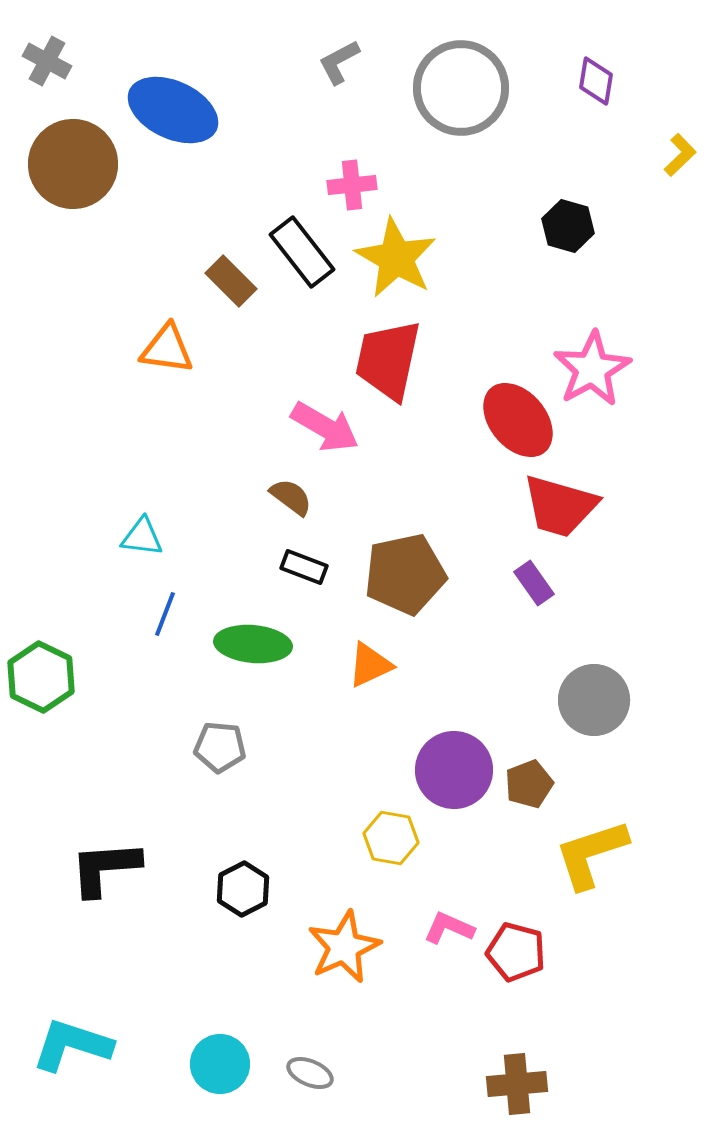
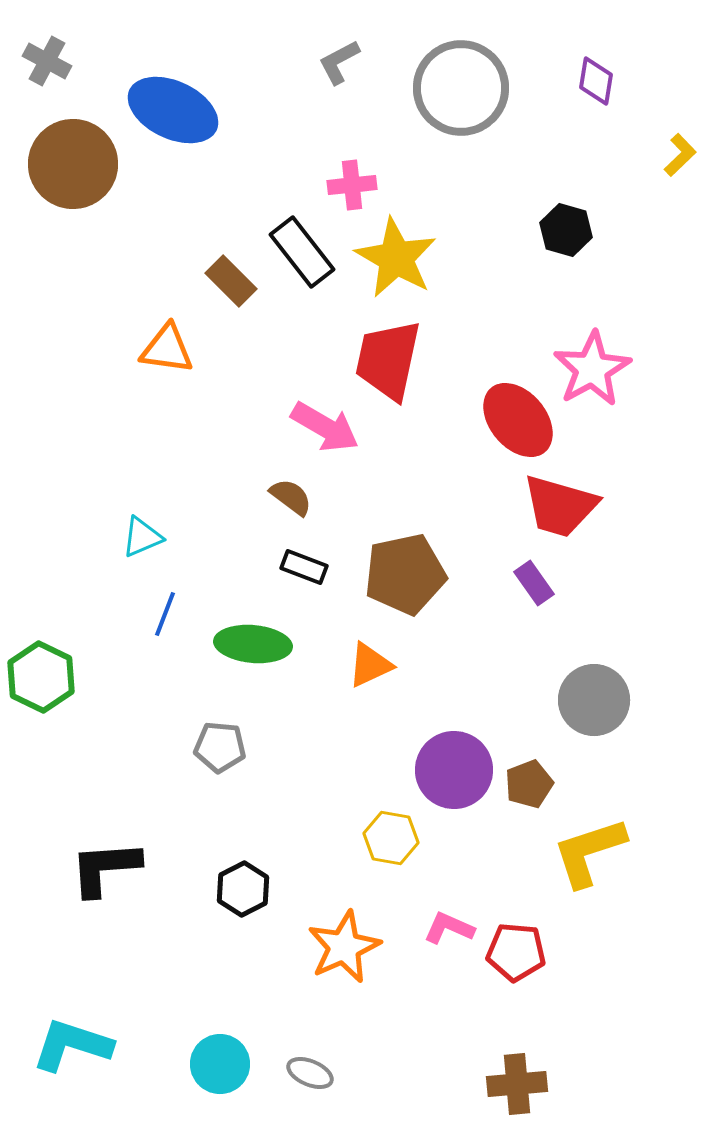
black hexagon at (568, 226): moved 2 px left, 4 px down
cyan triangle at (142, 537): rotated 30 degrees counterclockwise
yellow L-shape at (591, 854): moved 2 px left, 2 px up
red pentagon at (516, 952): rotated 10 degrees counterclockwise
